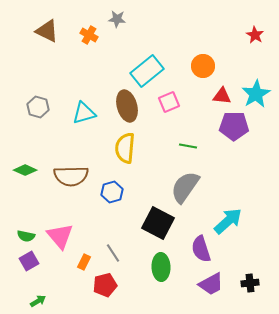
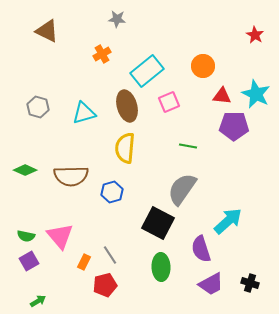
orange cross: moved 13 px right, 19 px down; rotated 30 degrees clockwise
cyan star: rotated 16 degrees counterclockwise
gray semicircle: moved 3 px left, 2 px down
gray line: moved 3 px left, 2 px down
black cross: rotated 24 degrees clockwise
